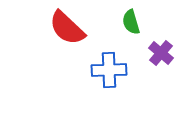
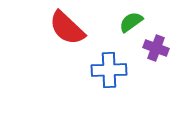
green semicircle: rotated 70 degrees clockwise
purple cross: moved 5 px left, 5 px up; rotated 20 degrees counterclockwise
